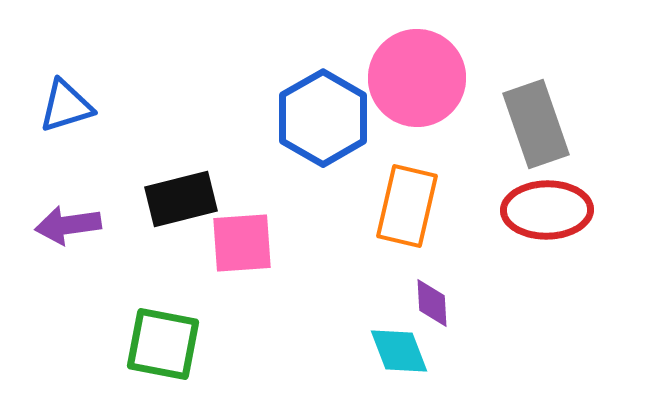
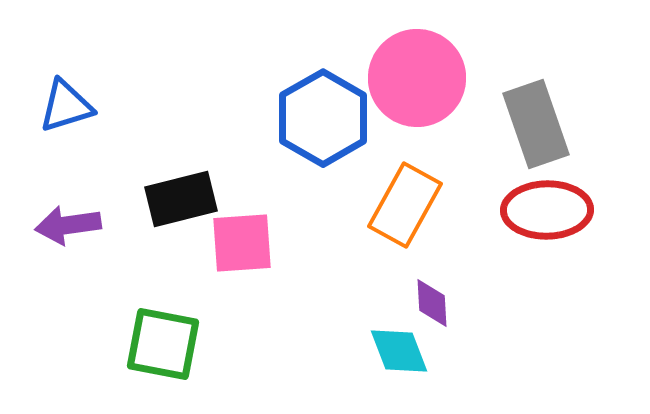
orange rectangle: moved 2 px left, 1 px up; rotated 16 degrees clockwise
